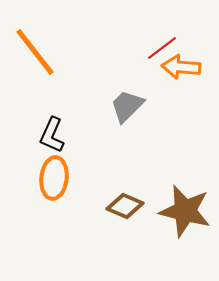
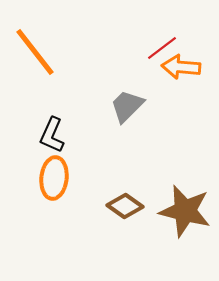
brown diamond: rotated 12 degrees clockwise
